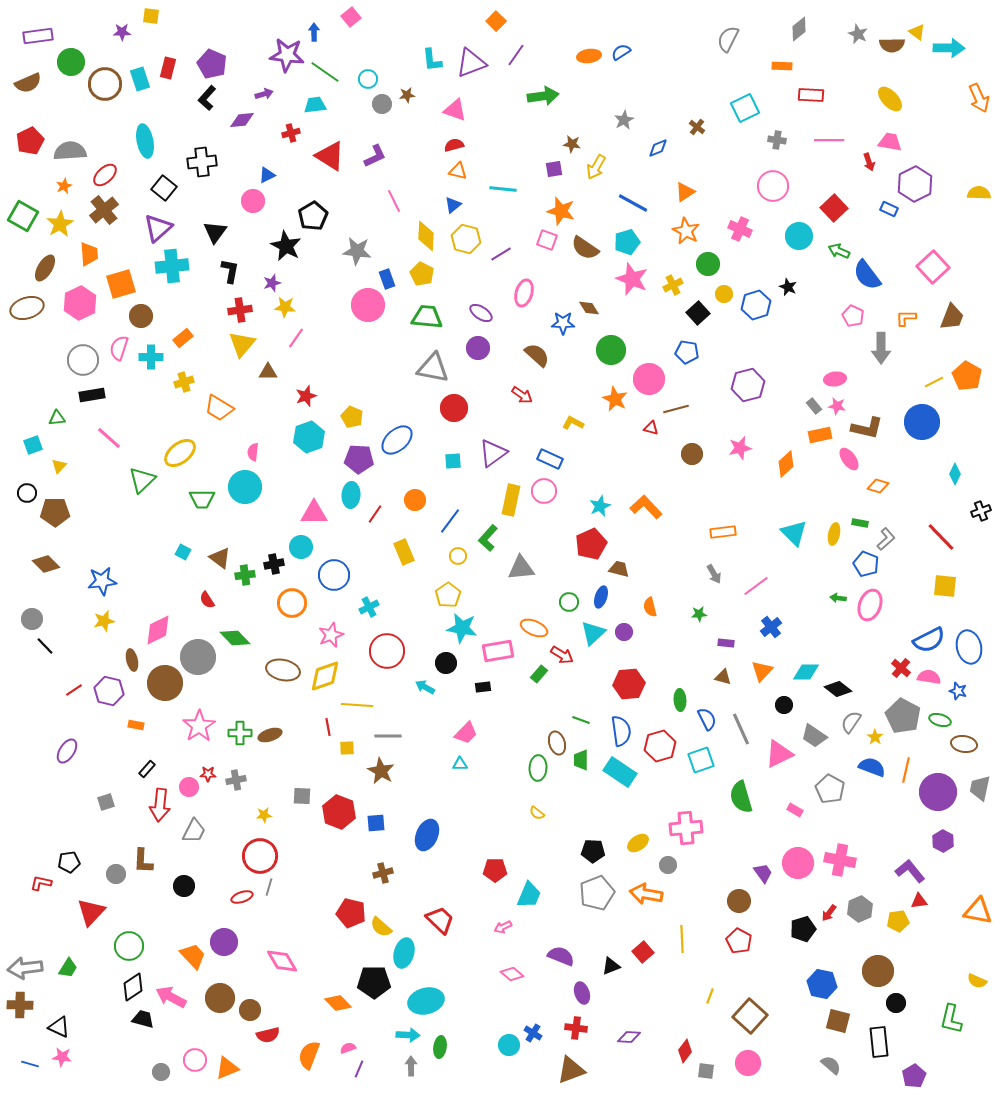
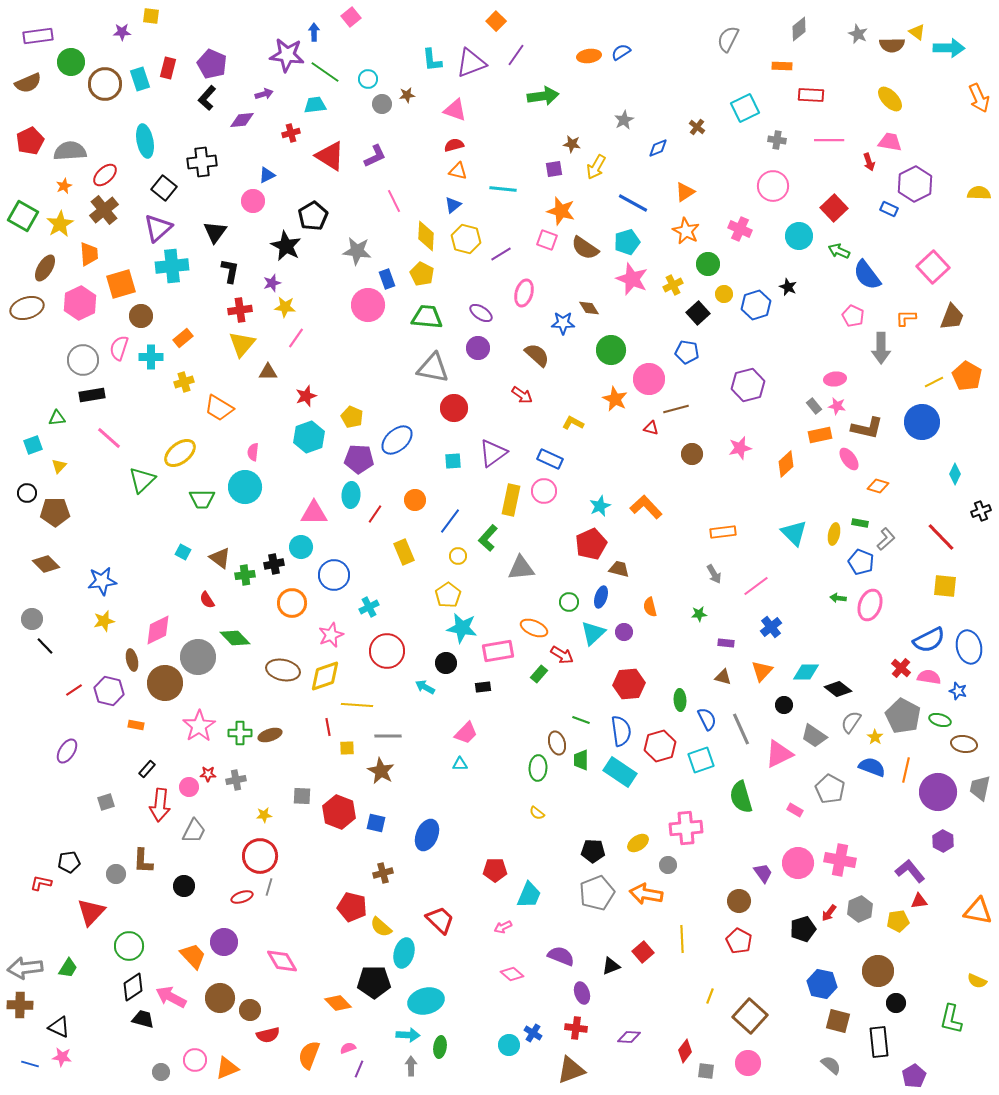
blue pentagon at (866, 564): moved 5 px left, 2 px up
blue square at (376, 823): rotated 18 degrees clockwise
red pentagon at (351, 913): moved 1 px right, 6 px up
